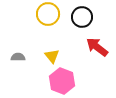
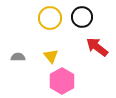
yellow circle: moved 2 px right, 4 px down
yellow triangle: moved 1 px left
pink hexagon: rotated 10 degrees clockwise
